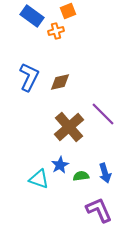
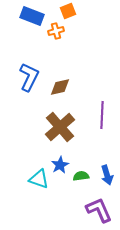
blue rectangle: rotated 15 degrees counterclockwise
brown diamond: moved 5 px down
purple line: moved 1 px left, 1 px down; rotated 48 degrees clockwise
brown cross: moved 9 px left
blue arrow: moved 2 px right, 2 px down
